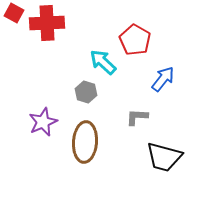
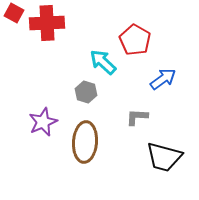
blue arrow: rotated 16 degrees clockwise
